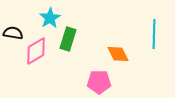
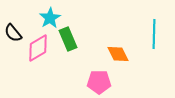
black semicircle: rotated 138 degrees counterclockwise
green rectangle: rotated 40 degrees counterclockwise
pink diamond: moved 2 px right, 3 px up
